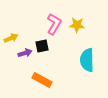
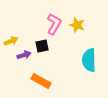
yellow star: rotated 14 degrees clockwise
yellow arrow: moved 3 px down
purple arrow: moved 1 px left, 2 px down
cyan semicircle: moved 2 px right
orange rectangle: moved 1 px left, 1 px down
